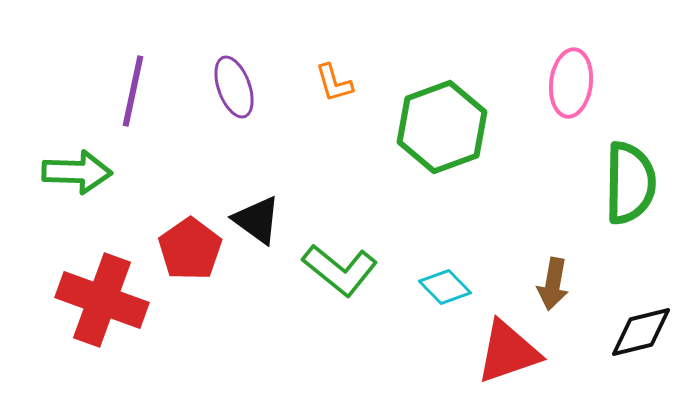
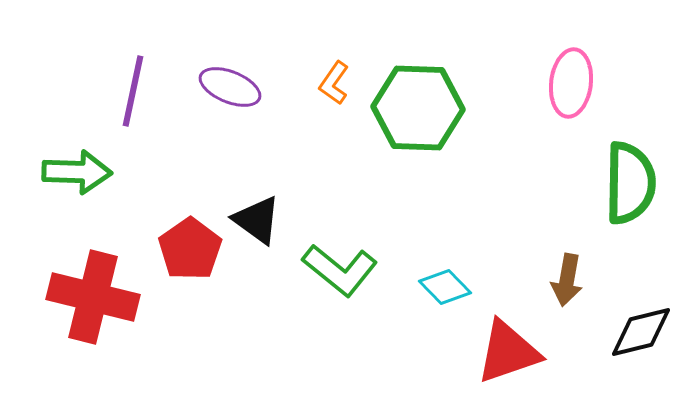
orange L-shape: rotated 51 degrees clockwise
purple ellipse: moved 4 px left; rotated 48 degrees counterclockwise
green hexagon: moved 24 px left, 19 px up; rotated 22 degrees clockwise
brown arrow: moved 14 px right, 4 px up
red cross: moved 9 px left, 3 px up; rotated 6 degrees counterclockwise
